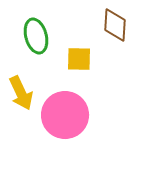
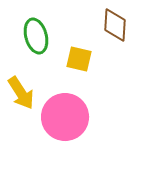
yellow square: rotated 12 degrees clockwise
yellow arrow: rotated 8 degrees counterclockwise
pink circle: moved 2 px down
